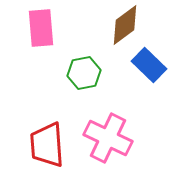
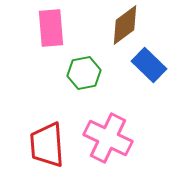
pink rectangle: moved 10 px right
